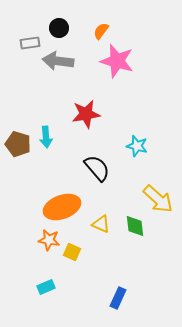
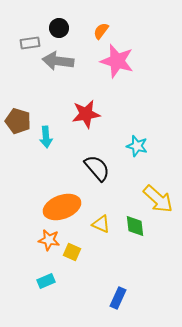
brown pentagon: moved 23 px up
cyan rectangle: moved 6 px up
